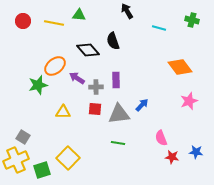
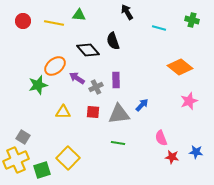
black arrow: moved 1 px down
orange diamond: rotated 15 degrees counterclockwise
gray cross: rotated 24 degrees counterclockwise
red square: moved 2 px left, 3 px down
